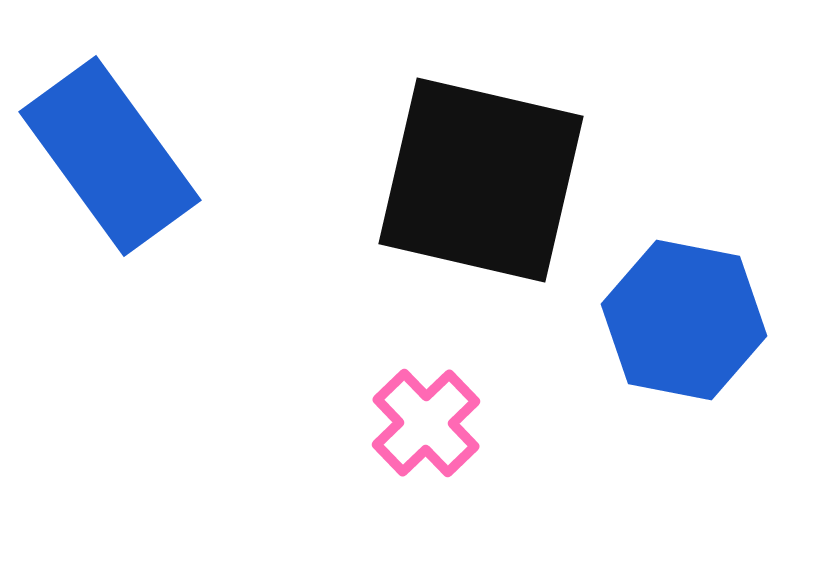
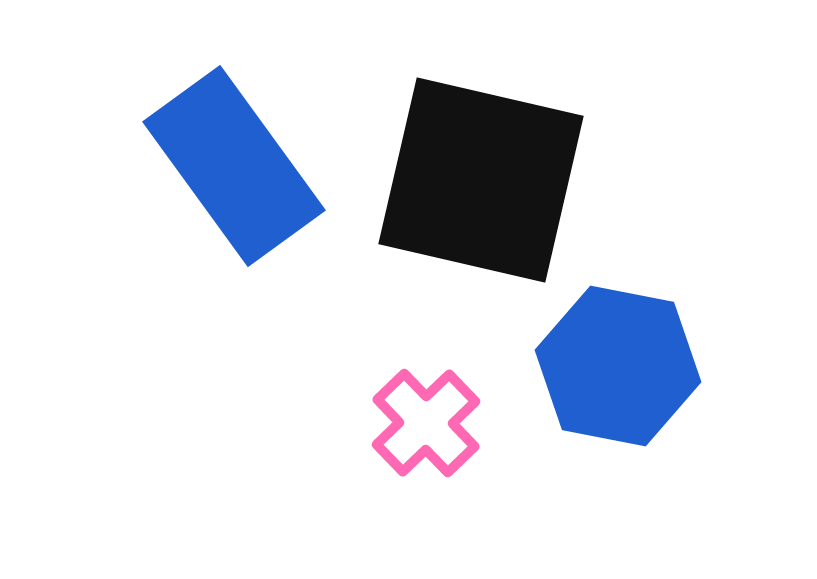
blue rectangle: moved 124 px right, 10 px down
blue hexagon: moved 66 px left, 46 px down
